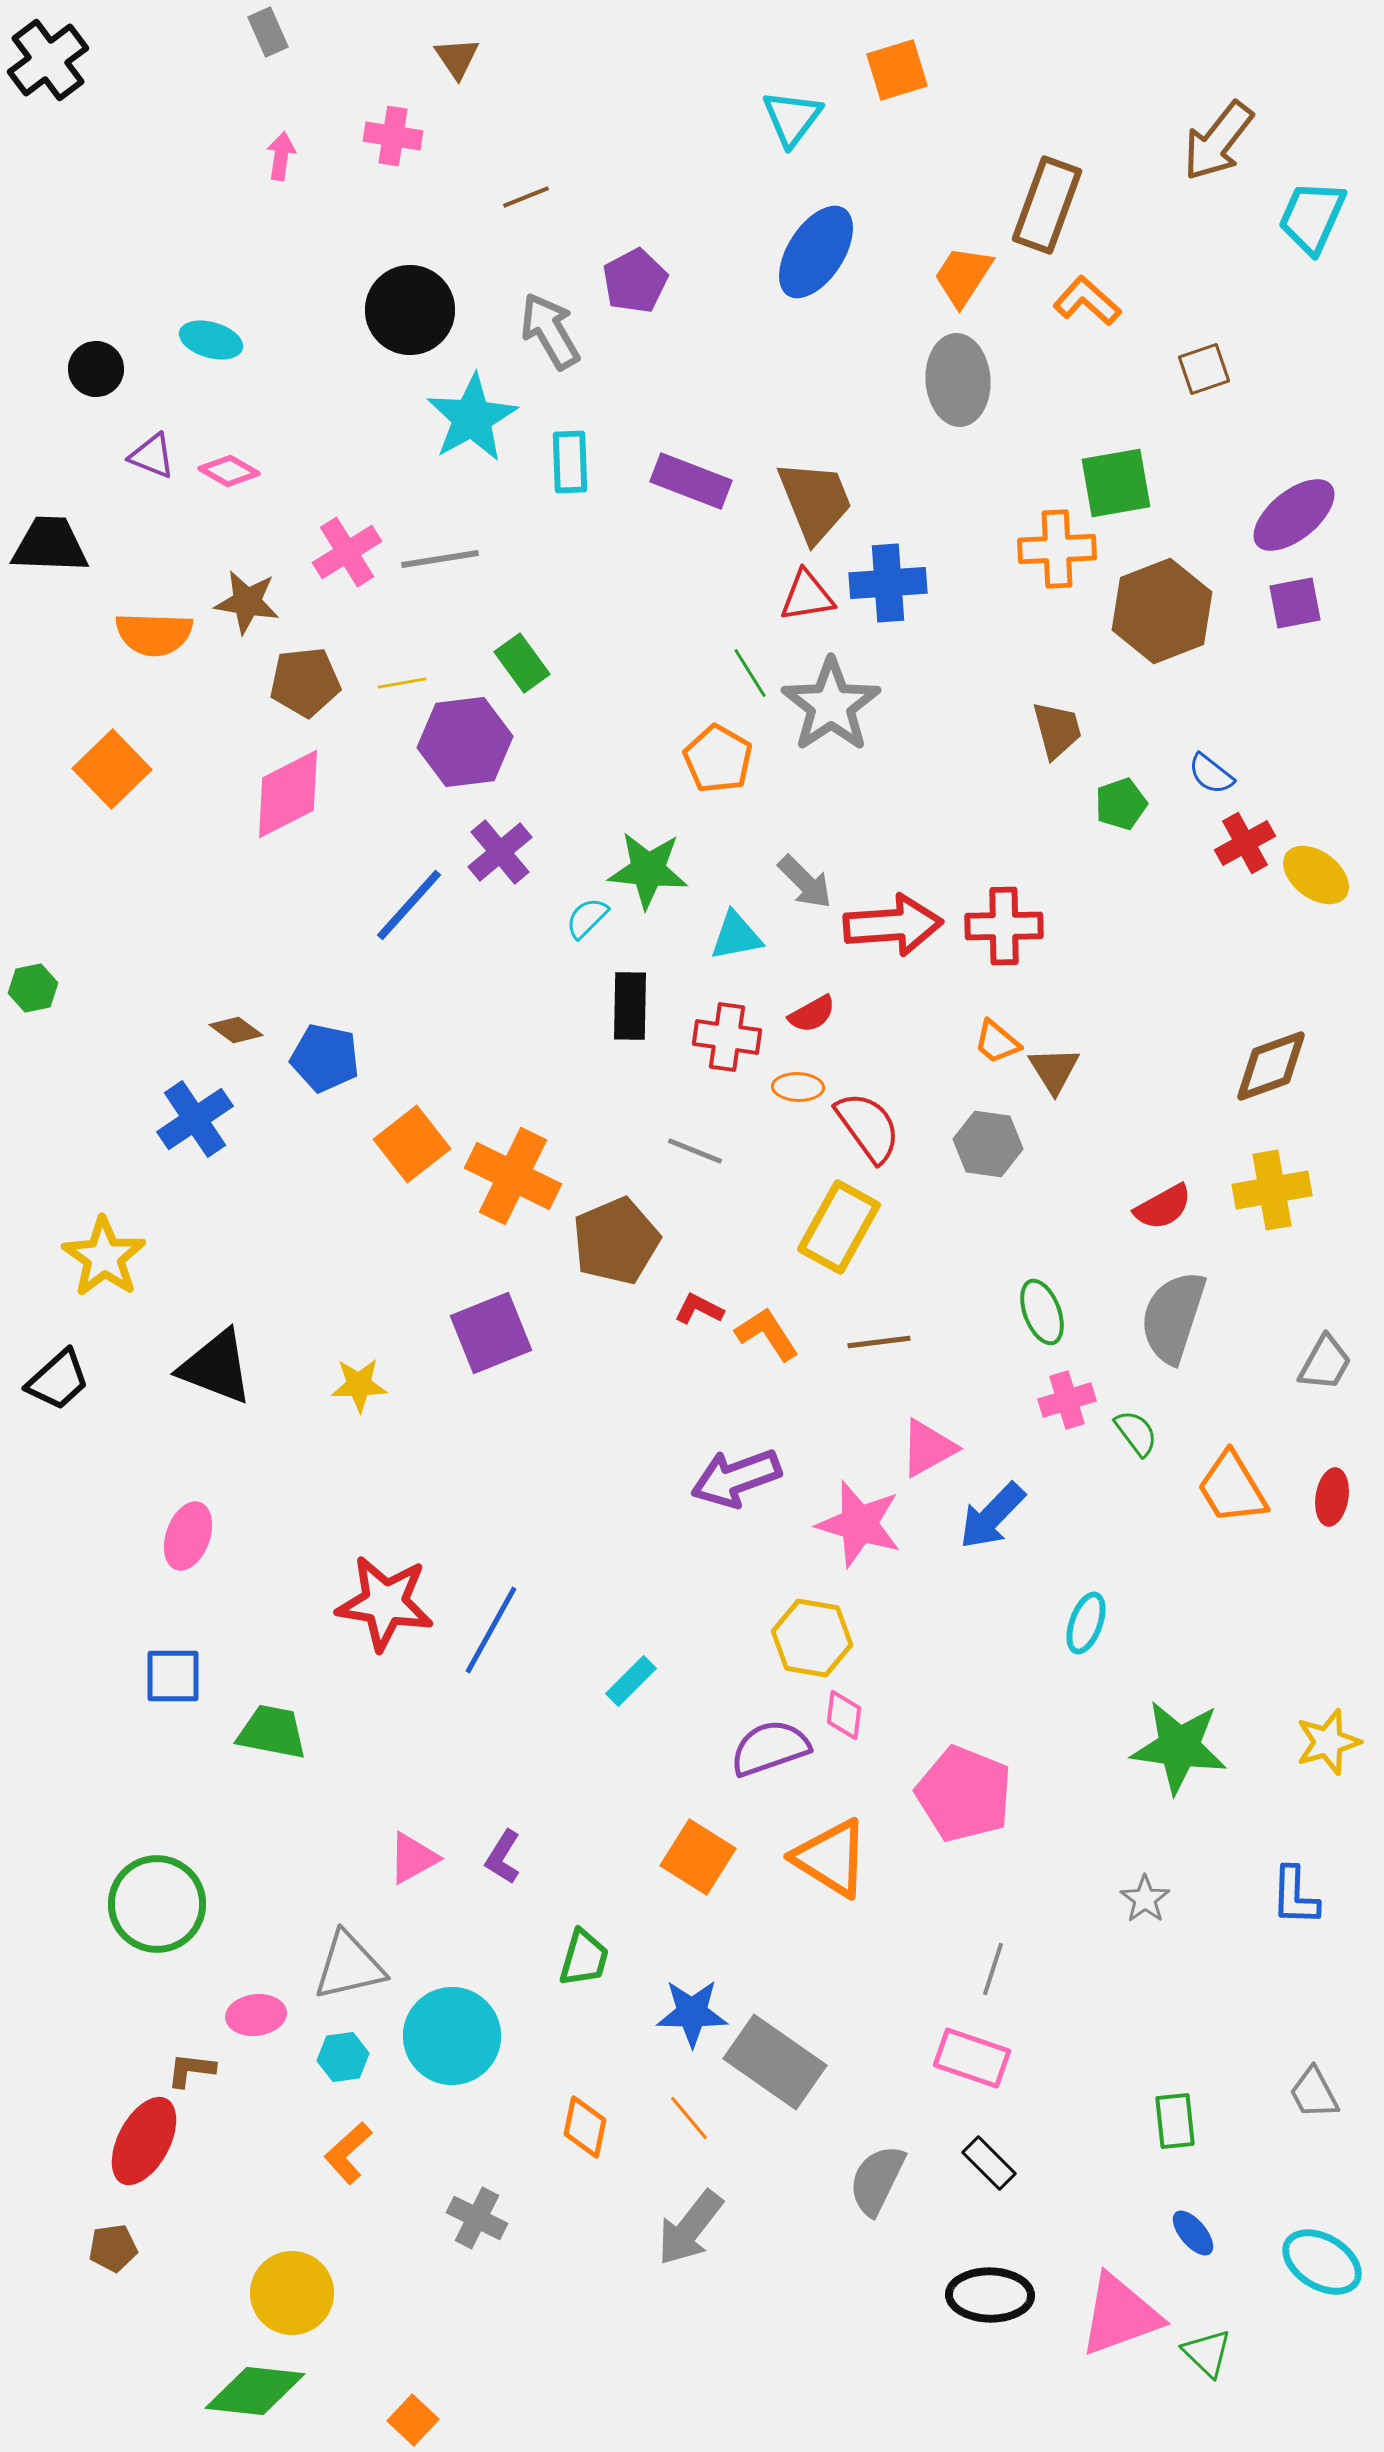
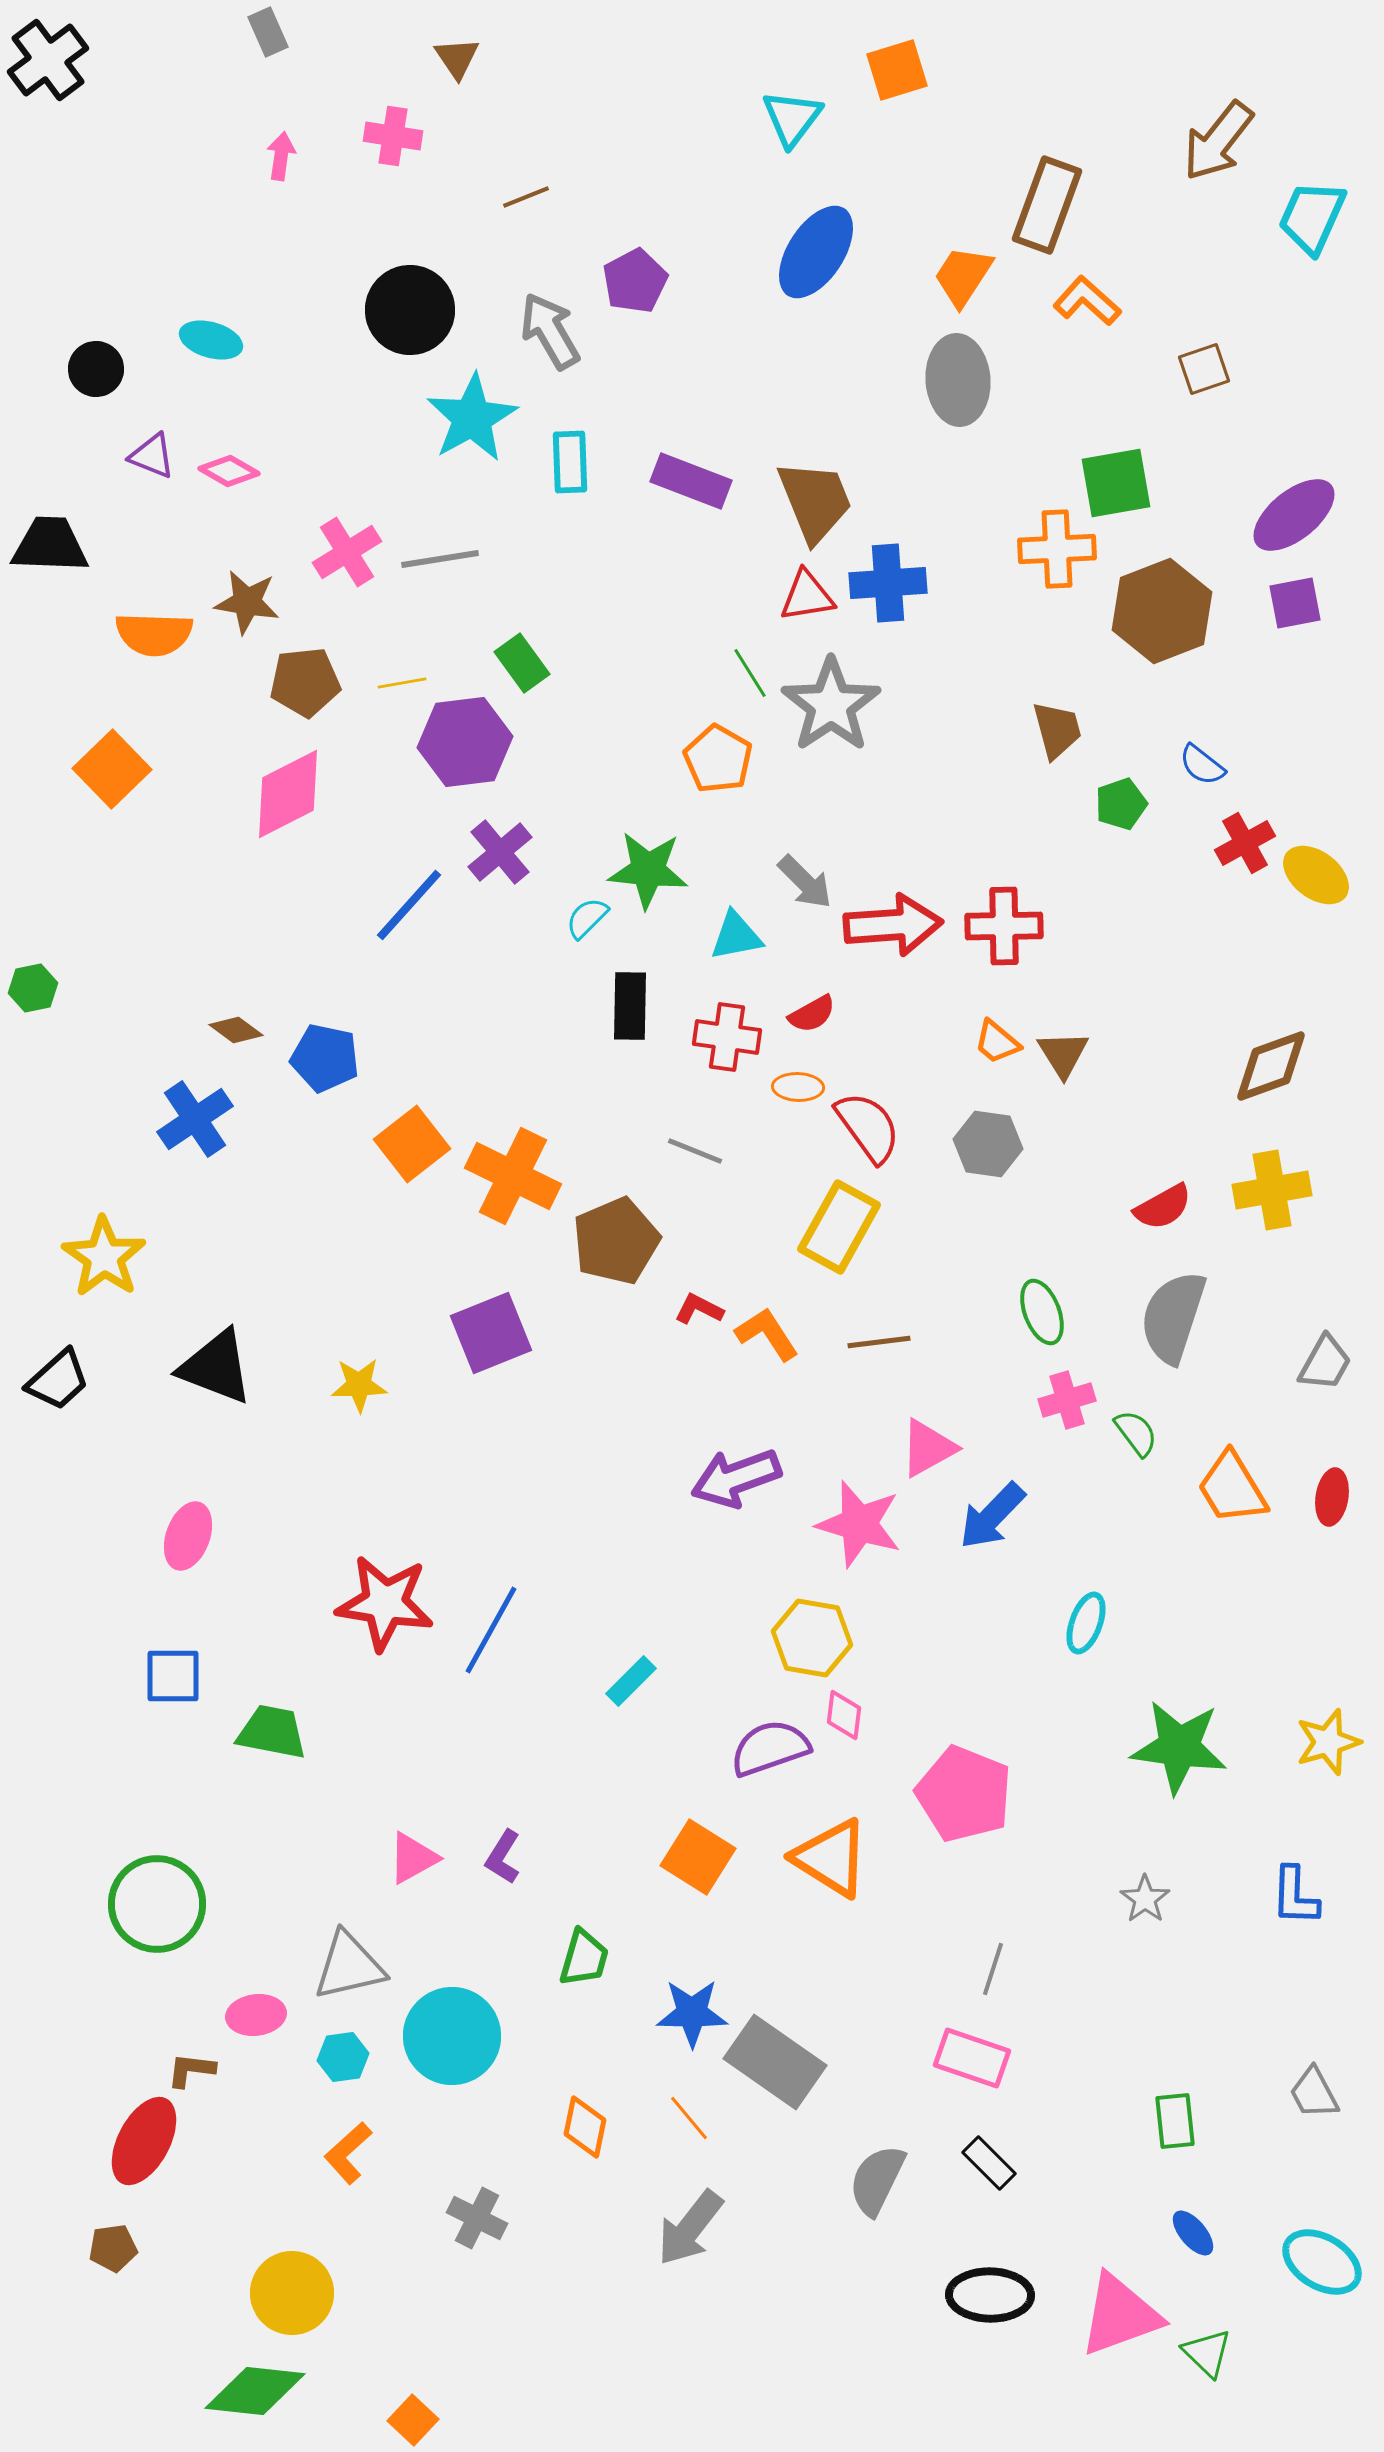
blue semicircle at (1211, 774): moved 9 px left, 9 px up
brown triangle at (1054, 1070): moved 9 px right, 16 px up
